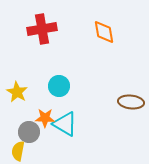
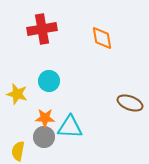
orange diamond: moved 2 px left, 6 px down
cyan circle: moved 10 px left, 5 px up
yellow star: moved 2 px down; rotated 15 degrees counterclockwise
brown ellipse: moved 1 px left, 1 px down; rotated 15 degrees clockwise
cyan triangle: moved 5 px right, 3 px down; rotated 28 degrees counterclockwise
gray circle: moved 15 px right, 5 px down
